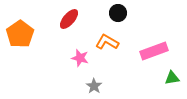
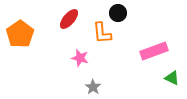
orange L-shape: moved 5 px left, 9 px up; rotated 125 degrees counterclockwise
green triangle: rotated 35 degrees clockwise
gray star: moved 1 px left, 1 px down
